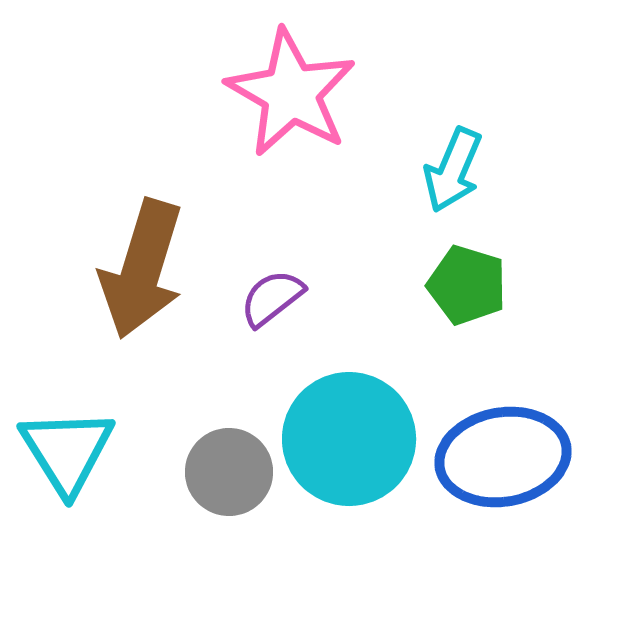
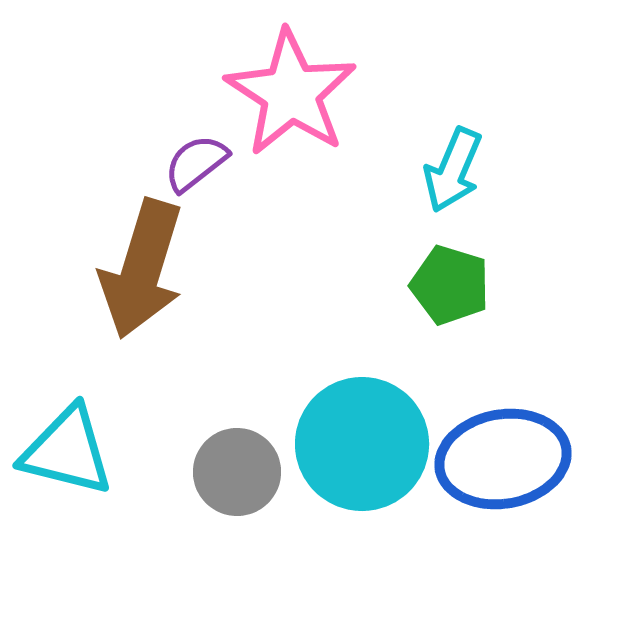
pink star: rotated 3 degrees clockwise
green pentagon: moved 17 px left
purple semicircle: moved 76 px left, 135 px up
cyan circle: moved 13 px right, 5 px down
cyan triangle: rotated 44 degrees counterclockwise
blue ellipse: moved 2 px down
gray circle: moved 8 px right
